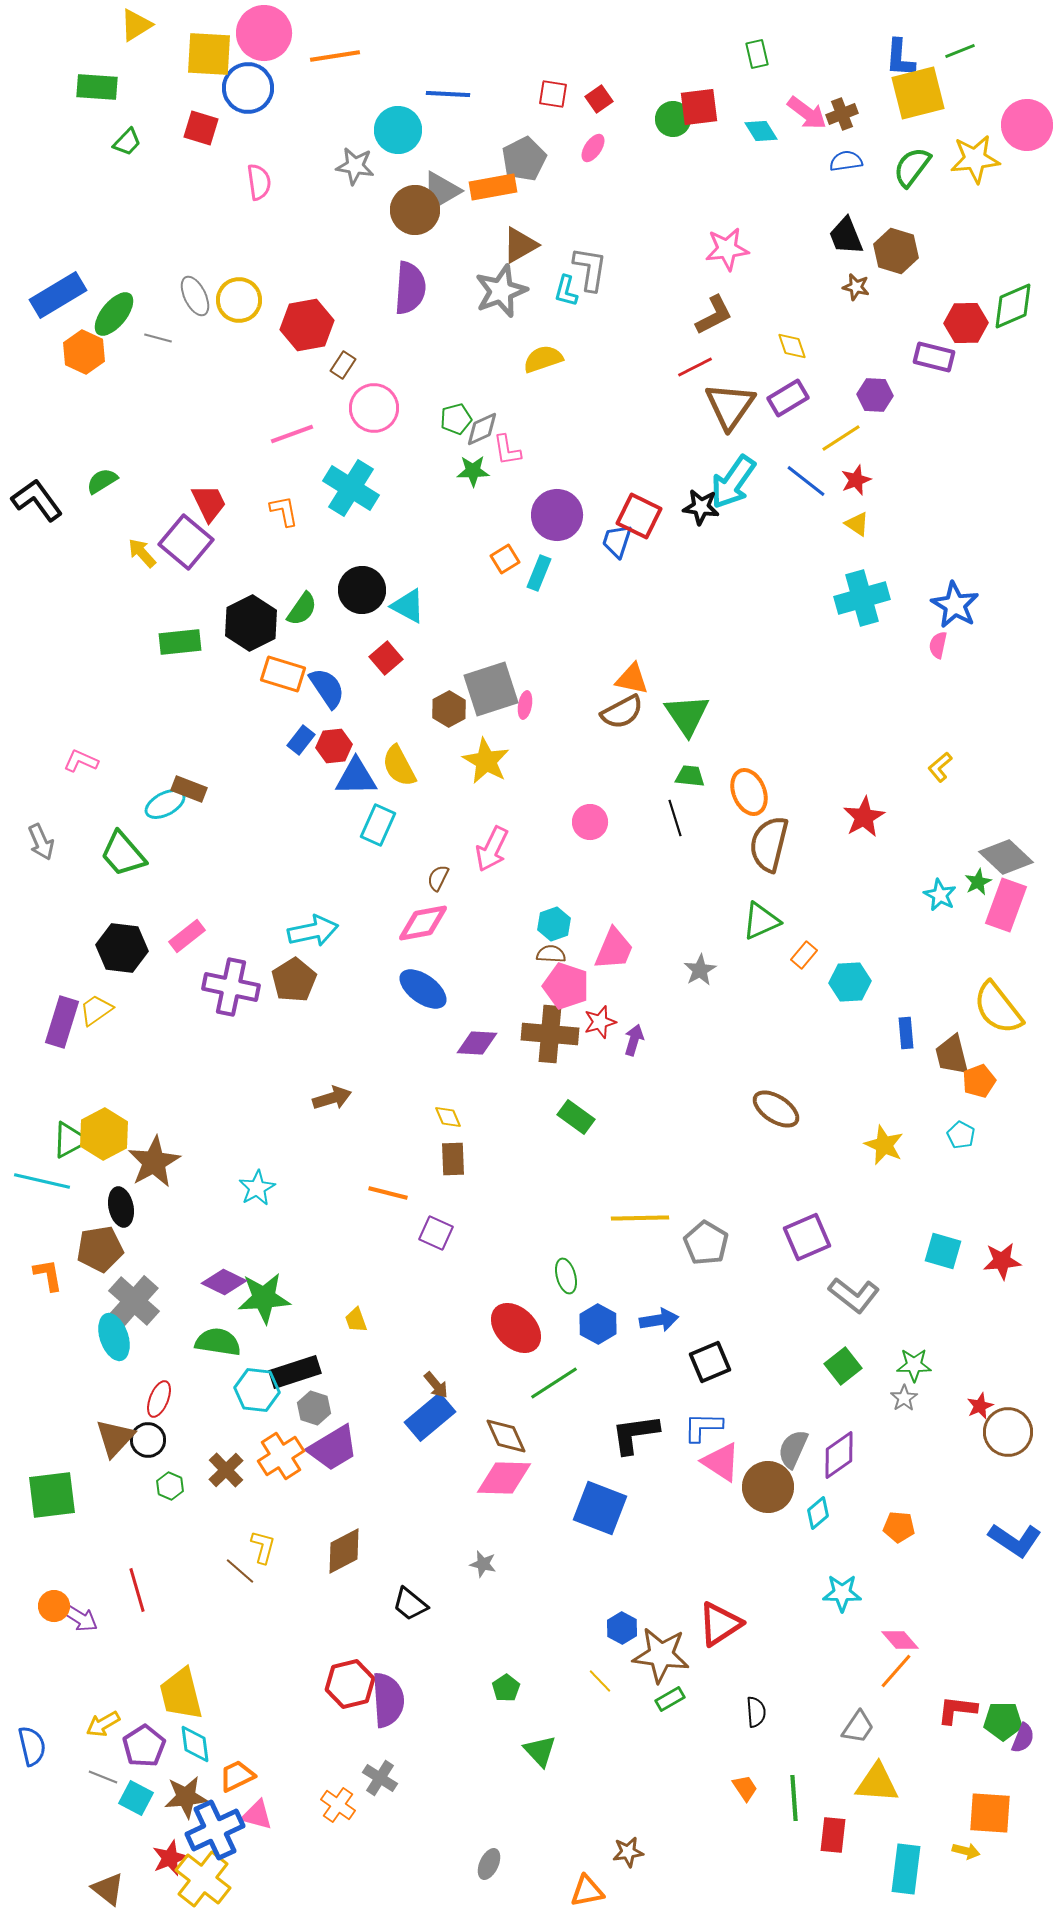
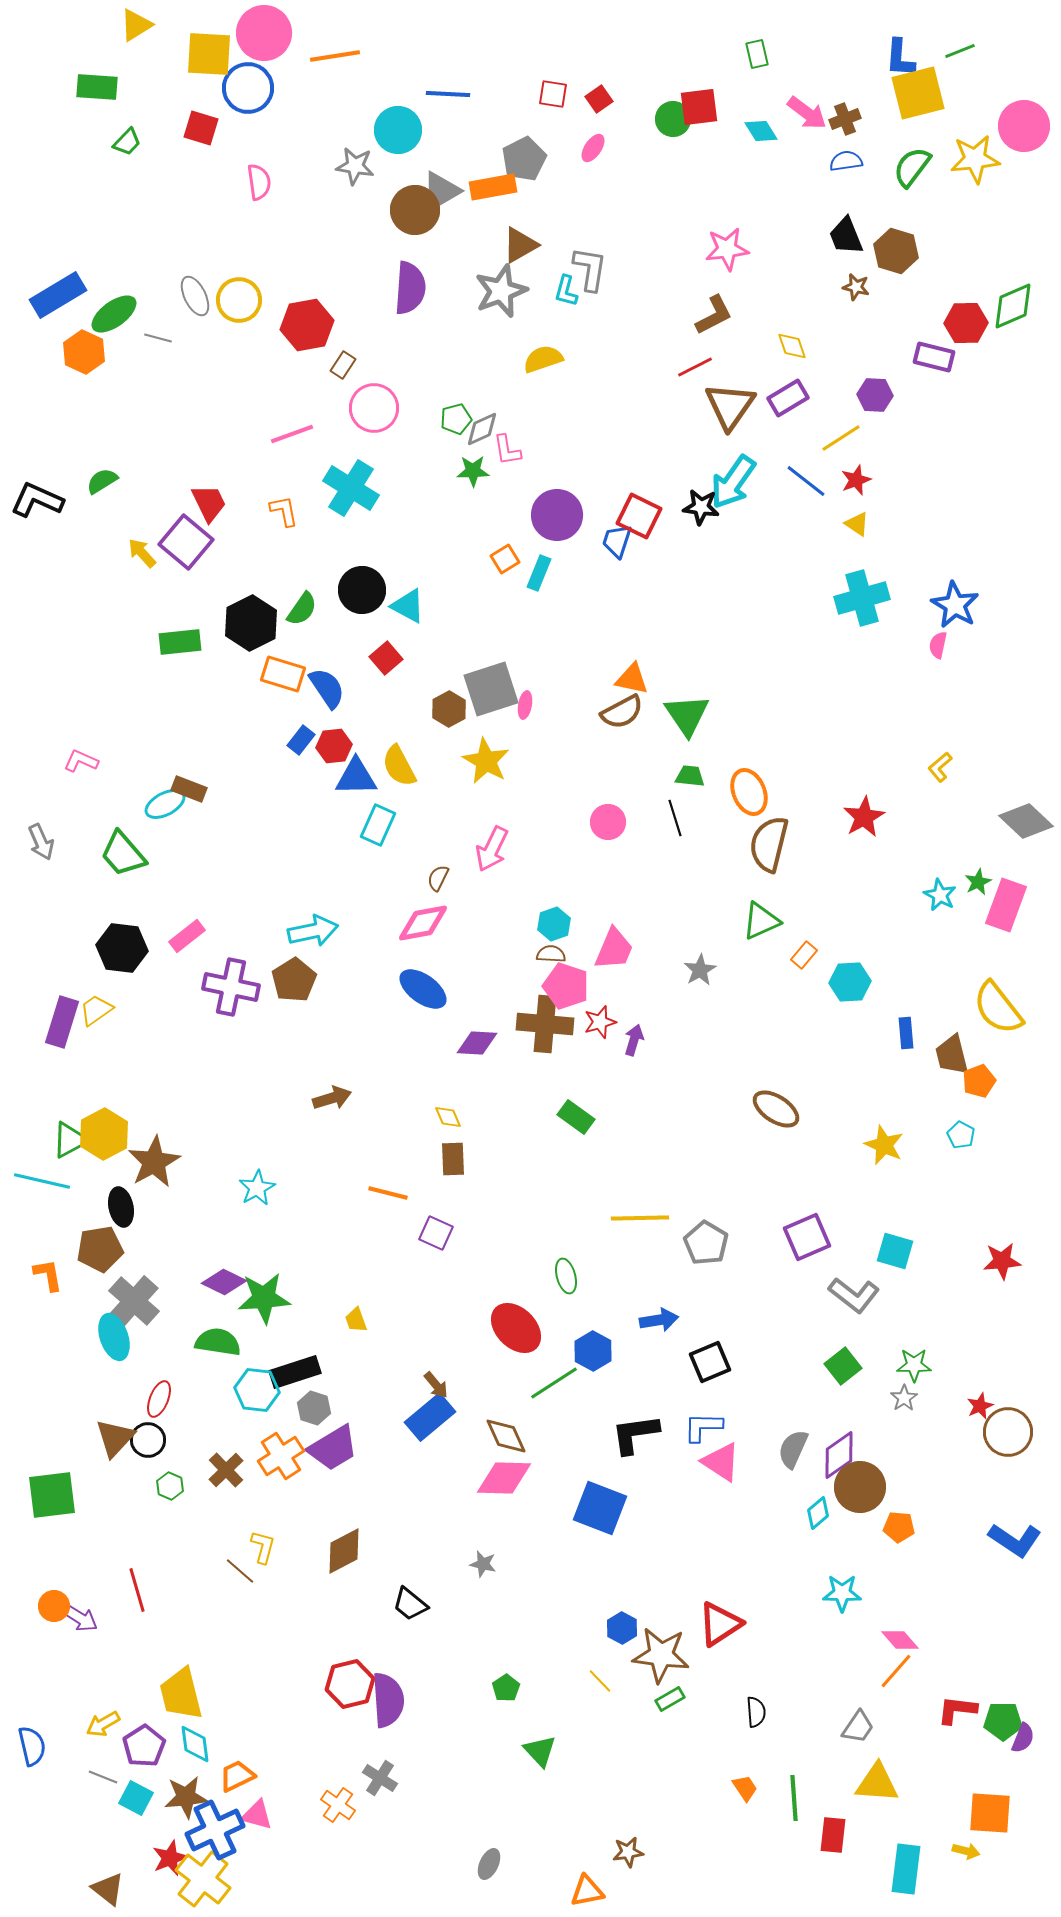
brown cross at (842, 114): moved 3 px right, 5 px down
pink circle at (1027, 125): moved 3 px left, 1 px down
green ellipse at (114, 314): rotated 15 degrees clockwise
black L-shape at (37, 500): rotated 30 degrees counterclockwise
pink circle at (590, 822): moved 18 px right
gray diamond at (1006, 857): moved 20 px right, 36 px up
brown cross at (550, 1034): moved 5 px left, 10 px up
cyan square at (943, 1251): moved 48 px left
blue hexagon at (598, 1324): moved 5 px left, 27 px down
brown circle at (768, 1487): moved 92 px right
